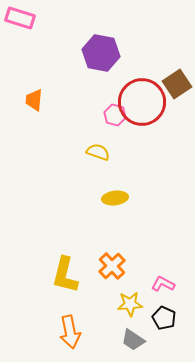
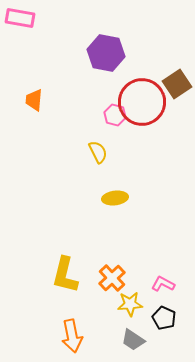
pink rectangle: rotated 8 degrees counterclockwise
purple hexagon: moved 5 px right
yellow semicircle: rotated 45 degrees clockwise
orange cross: moved 12 px down
orange arrow: moved 2 px right, 4 px down
